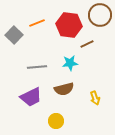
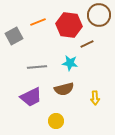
brown circle: moved 1 px left
orange line: moved 1 px right, 1 px up
gray square: moved 1 px down; rotated 18 degrees clockwise
cyan star: rotated 14 degrees clockwise
yellow arrow: rotated 16 degrees clockwise
